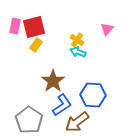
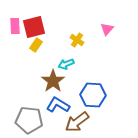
pink rectangle: rotated 14 degrees counterclockwise
cyan arrow: moved 12 px left, 12 px down; rotated 42 degrees counterclockwise
blue L-shape: moved 4 px left; rotated 115 degrees counterclockwise
gray pentagon: rotated 28 degrees counterclockwise
